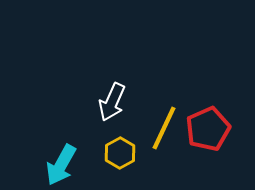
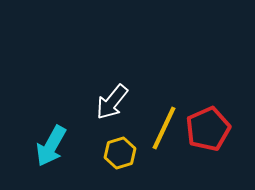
white arrow: rotated 15 degrees clockwise
yellow hexagon: rotated 12 degrees clockwise
cyan arrow: moved 10 px left, 19 px up
